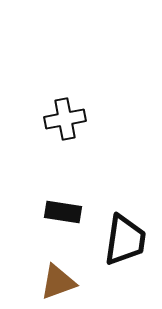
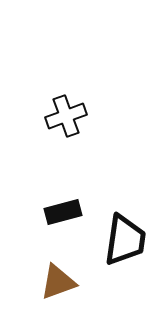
black cross: moved 1 px right, 3 px up; rotated 9 degrees counterclockwise
black rectangle: rotated 24 degrees counterclockwise
